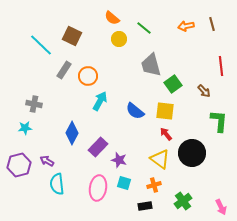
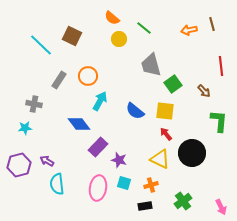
orange arrow: moved 3 px right, 4 px down
gray rectangle: moved 5 px left, 10 px down
blue diamond: moved 7 px right, 9 px up; rotated 65 degrees counterclockwise
yellow triangle: rotated 10 degrees counterclockwise
orange cross: moved 3 px left
